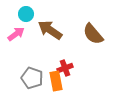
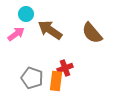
brown semicircle: moved 1 px left, 1 px up
orange rectangle: rotated 18 degrees clockwise
